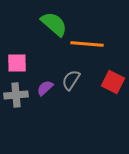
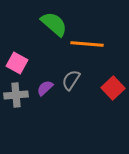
pink square: rotated 30 degrees clockwise
red square: moved 6 px down; rotated 20 degrees clockwise
